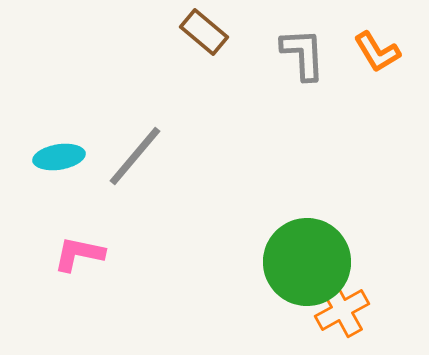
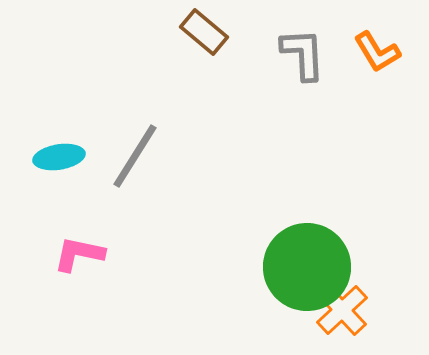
gray line: rotated 8 degrees counterclockwise
green circle: moved 5 px down
orange cross: rotated 14 degrees counterclockwise
